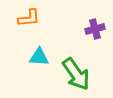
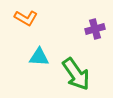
orange L-shape: moved 3 px left; rotated 35 degrees clockwise
